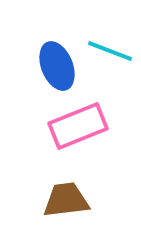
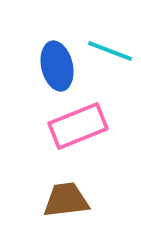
blue ellipse: rotated 9 degrees clockwise
